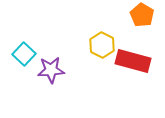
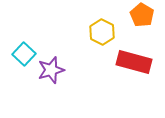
yellow hexagon: moved 13 px up
red rectangle: moved 1 px right, 1 px down
purple star: rotated 12 degrees counterclockwise
